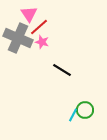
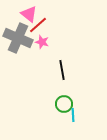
pink triangle: rotated 18 degrees counterclockwise
red line: moved 1 px left, 2 px up
black line: rotated 48 degrees clockwise
green circle: moved 21 px left, 6 px up
cyan line: rotated 32 degrees counterclockwise
